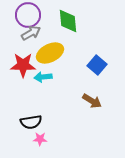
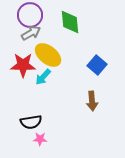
purple circle: moved 2 px right
green diamond: moved 2 px right, 1 px down
yellow ellipse: moved 2 px left, 2 px down; rotated 64 degrees clockwise
cyan arrow: rotated 42 degrees counterclockwise
brown arrow: rotated 54 degrees clockwise
